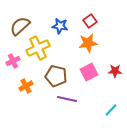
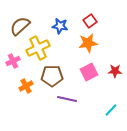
brown pentagon: moved 4 px left; rotated 15 degrees counterclockwise
